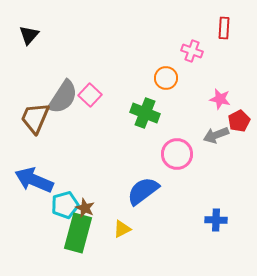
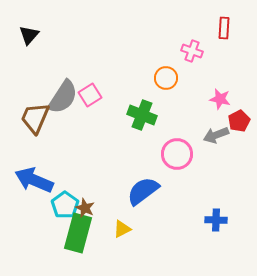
pink square: rotated 15 degrees clockwise
green cross: moved 3 px left, 2 px down
cyan pentagon: rotated 20 degrees counterclockwise
